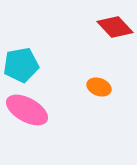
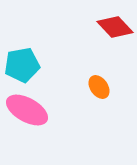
cyan pentagon: moved 1 px right
orange ellipse: rotated 35 degrees clockwise
